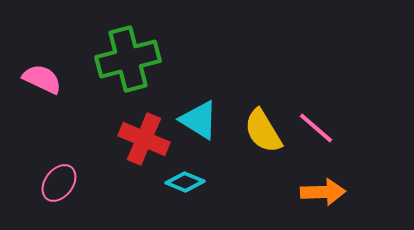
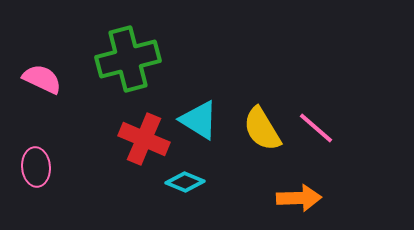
yellow semicircle: moved 1 px left, 2 px up
pink ellipse: moved 23 px left, 16 px up; rotated 42 degrees counterclockwise
orange arrow: moved 24 px left, 6 px down
